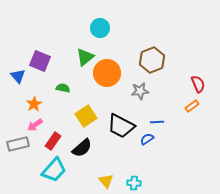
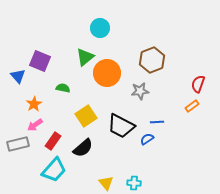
red semicircle: rotated 138 degrees counterclockwise
black semicircle: moved 1 px right
yellow triangle: moved 2 px down
